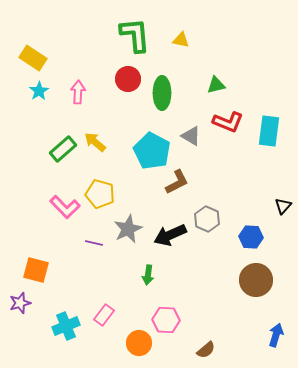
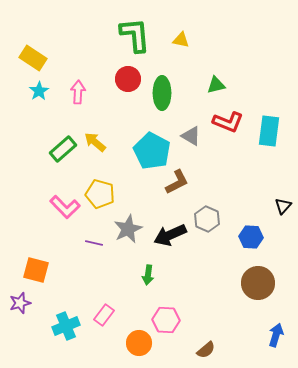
brown circle: moved 2 px right, 3 px down
